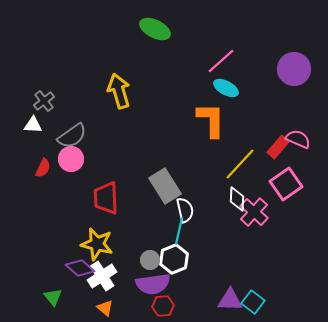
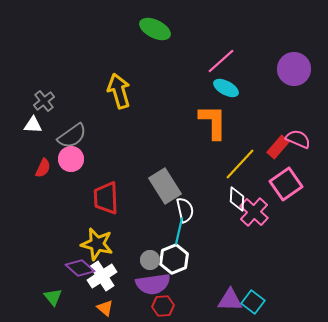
orange L-shape: moved 2 px right, 2 px down
